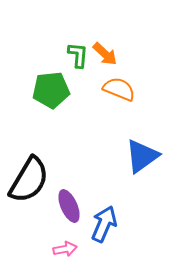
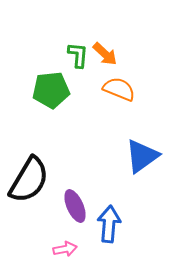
purple ellipse: moved 6 px right
blue arrow: moved 5 px right; rotated 18 degrees counterclockwise
